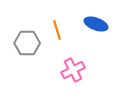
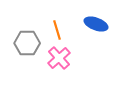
pink cross: moved 14 px left, 12 px up; rotated 15 degrees counterclockwise
